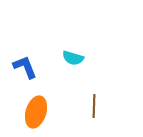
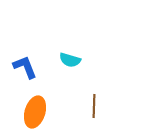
cyan semicircle: moved 3 px left, 2 px down
orange ellipse: moved 1 px left
